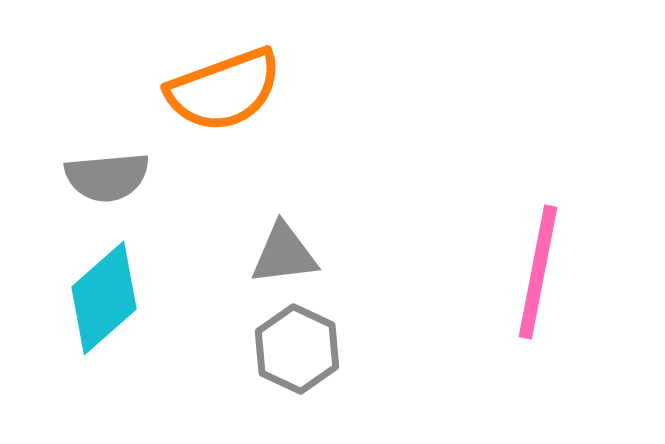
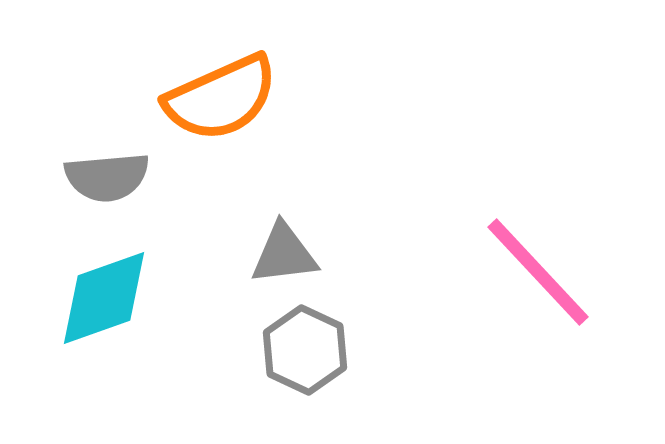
orange semicircle: moved 3 px left, 8 px down; rotated 4 degrees counterclockwise
pink line: rotated 54 degrees counterclockwise
cyan diamond: rotated 22 degrees clockwise
gray hexagon: moved 8 px right, 1 px down
